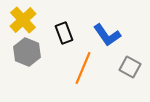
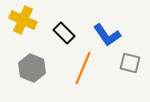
yellow cross: rotated 24 degrees counterclockwise
black rectangle: rotated 25 degrees counterclockwise
gray hexagon: moved 5 px right, 16 px down
gray square: moved 4 px up; rotated 15 degrees counterclockwise
